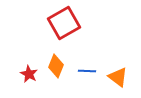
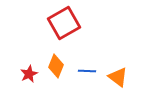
red star: rotated 18 degrees clockwise
